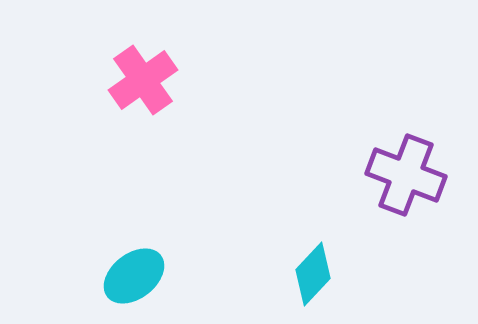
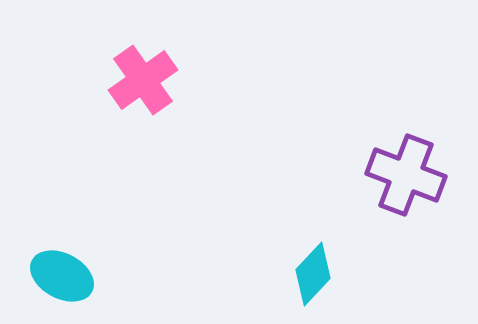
cyan ellipse: moved 72 px left; rotated 66 degrees clockwise
